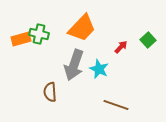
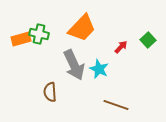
gray arrow: rotated 44 degrees counterclockwise
